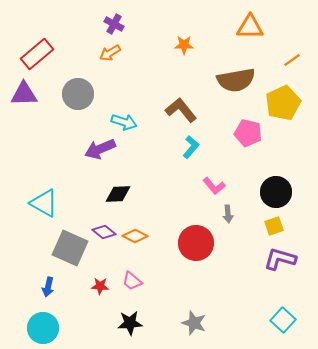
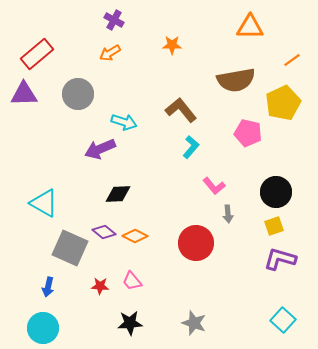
purple cross: moved 4 px up
orange star: moved 12 px left
pink trapezoid: rotated 10 degrees clockwise
